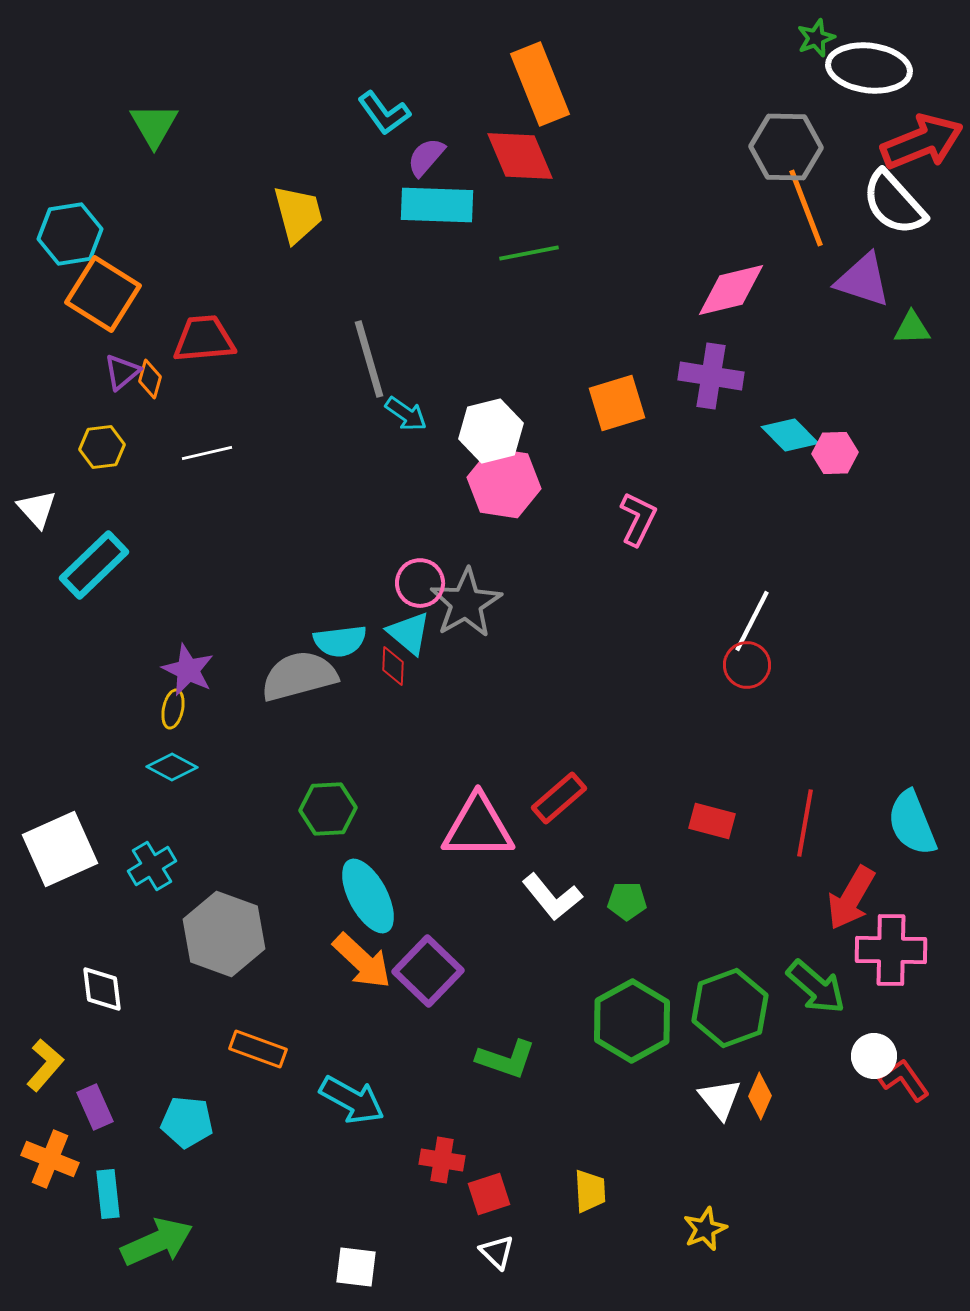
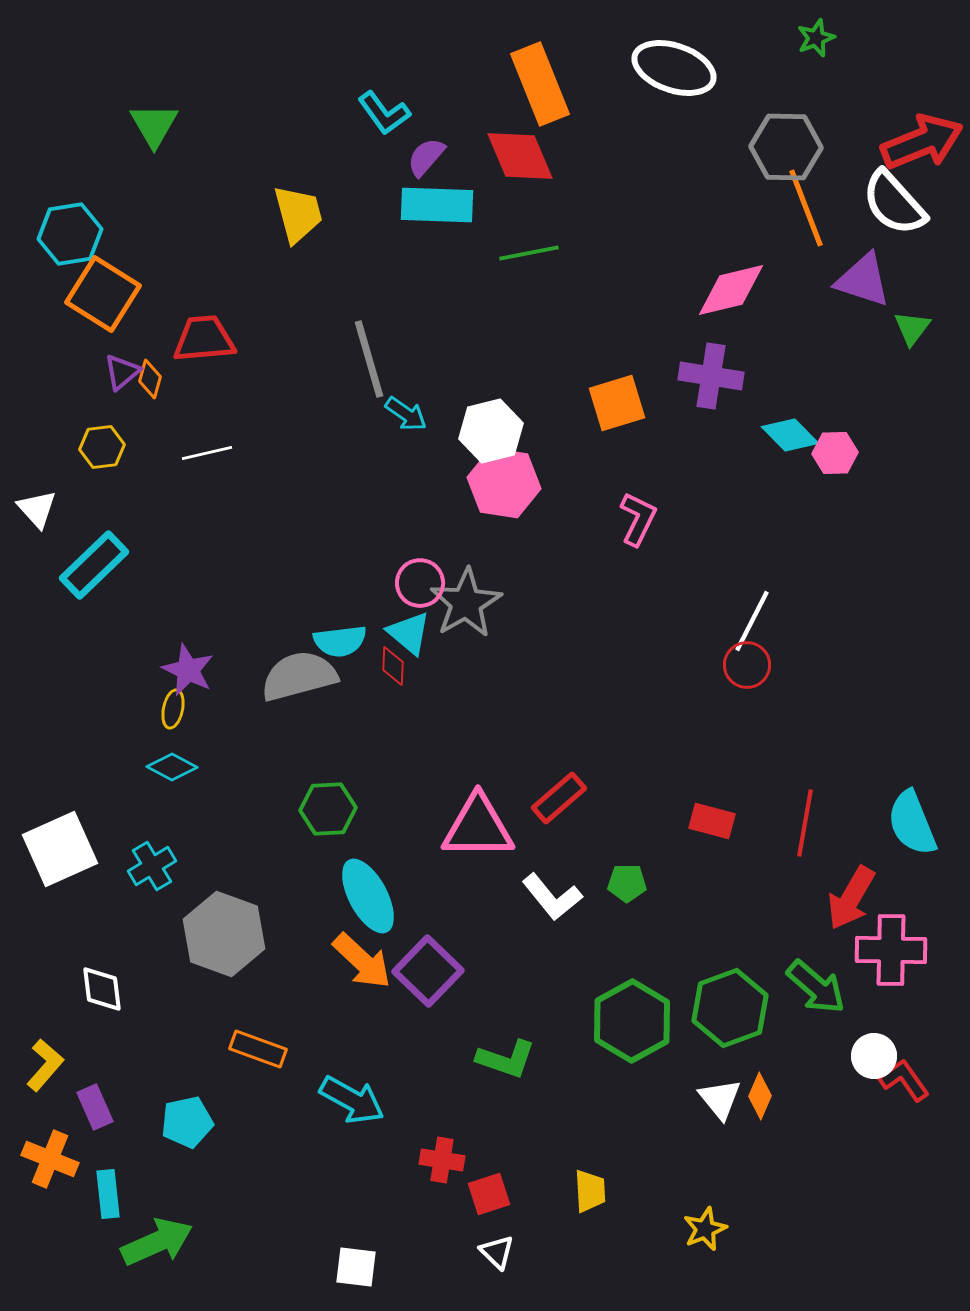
white ellipse at (869, 68): moved 195 px left; rotated 12 degrees clockwise
green triangle at (912, 328): rotated 51 degrees counterclockwise
green pentagon at (627, 901): moved 18 px up
cyan pentagon at (187, 1122): rotated 18 degrees counterclockwise
